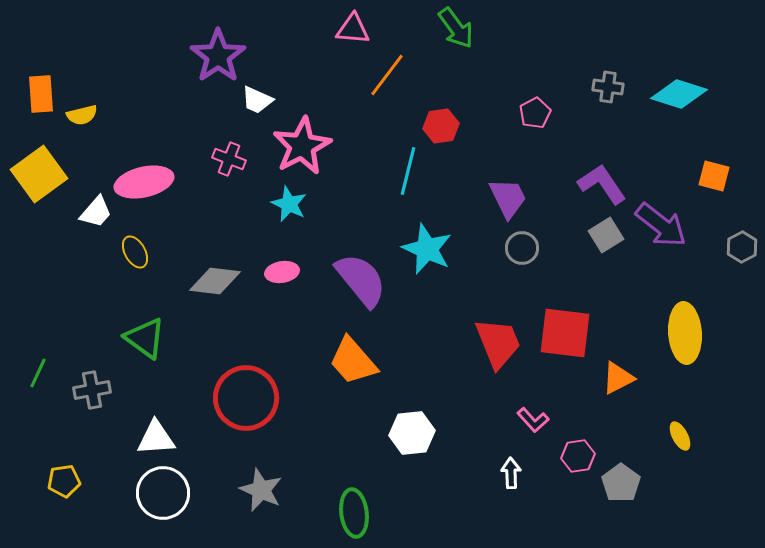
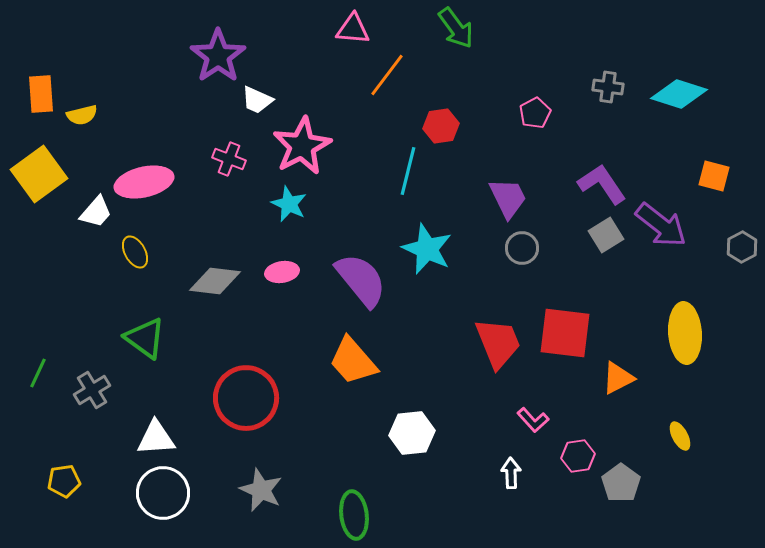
gray cross at (92, 390): rotated 21 degrees counterclockwise
green ellipse at (354, 513): moved 2 px down
